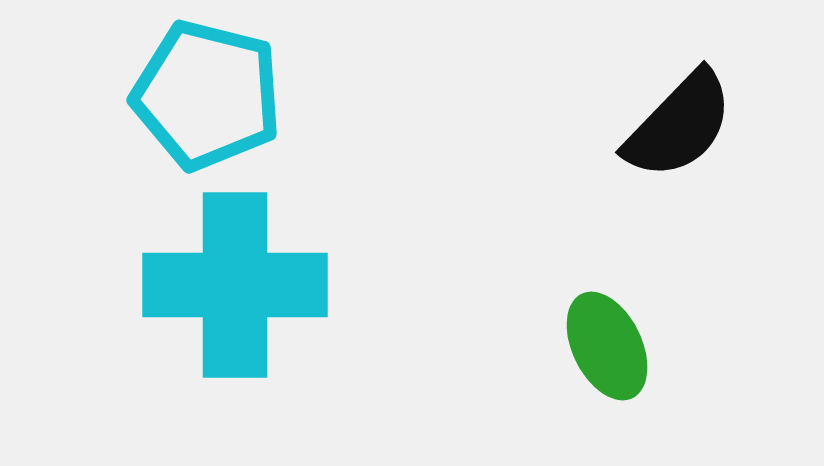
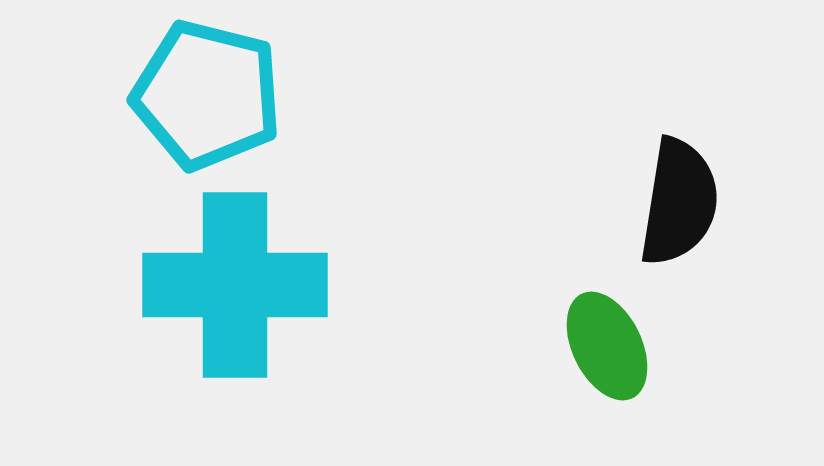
black semicircle: moved 77 px down; rotated 35 degrees counterclockwise
